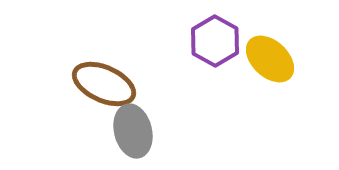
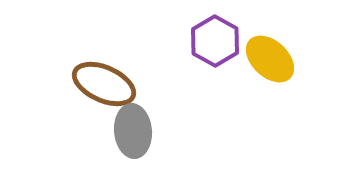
gray ellipse: rotated 9 degrees clockwise
